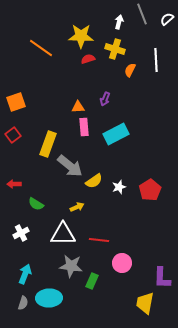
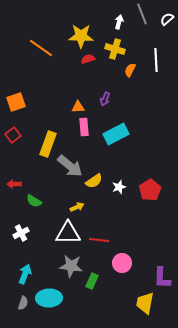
green semicircle: moved 2 px left, 3 px up
white triangle: moved 5 px right, 1 px up
